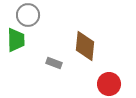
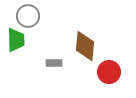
gray circle: moved 1 px down
gray rectangle: rotated 21 degrees counterclockwise
red circle: moved 12 px up
